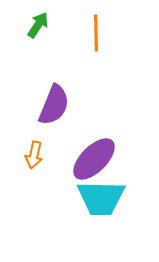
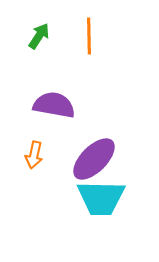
green arrow: moved 1 px right, 11 px down
orange line: moved 7 px left, 3 px down
purple semicircle: rotated 102 degrees counterclockwise
